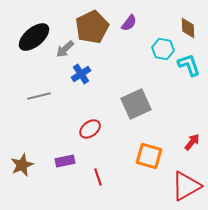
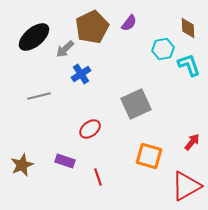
cyan hexagon: rotated 20 degrees counterclockwise
purple rectangle: rotated 30 degrees clockwise
